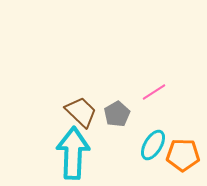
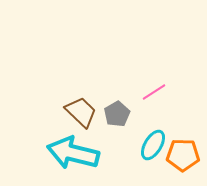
cyan arrow: rotated 78 degrees counterclockwise
